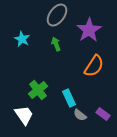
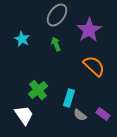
orange semicircle: rotated 80 degrees counterclockwise
cyan rectangle: rotated 42 degrees clockwise
